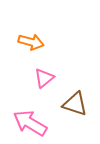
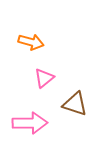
pink arrow: rotated 148 degrees clockwise
